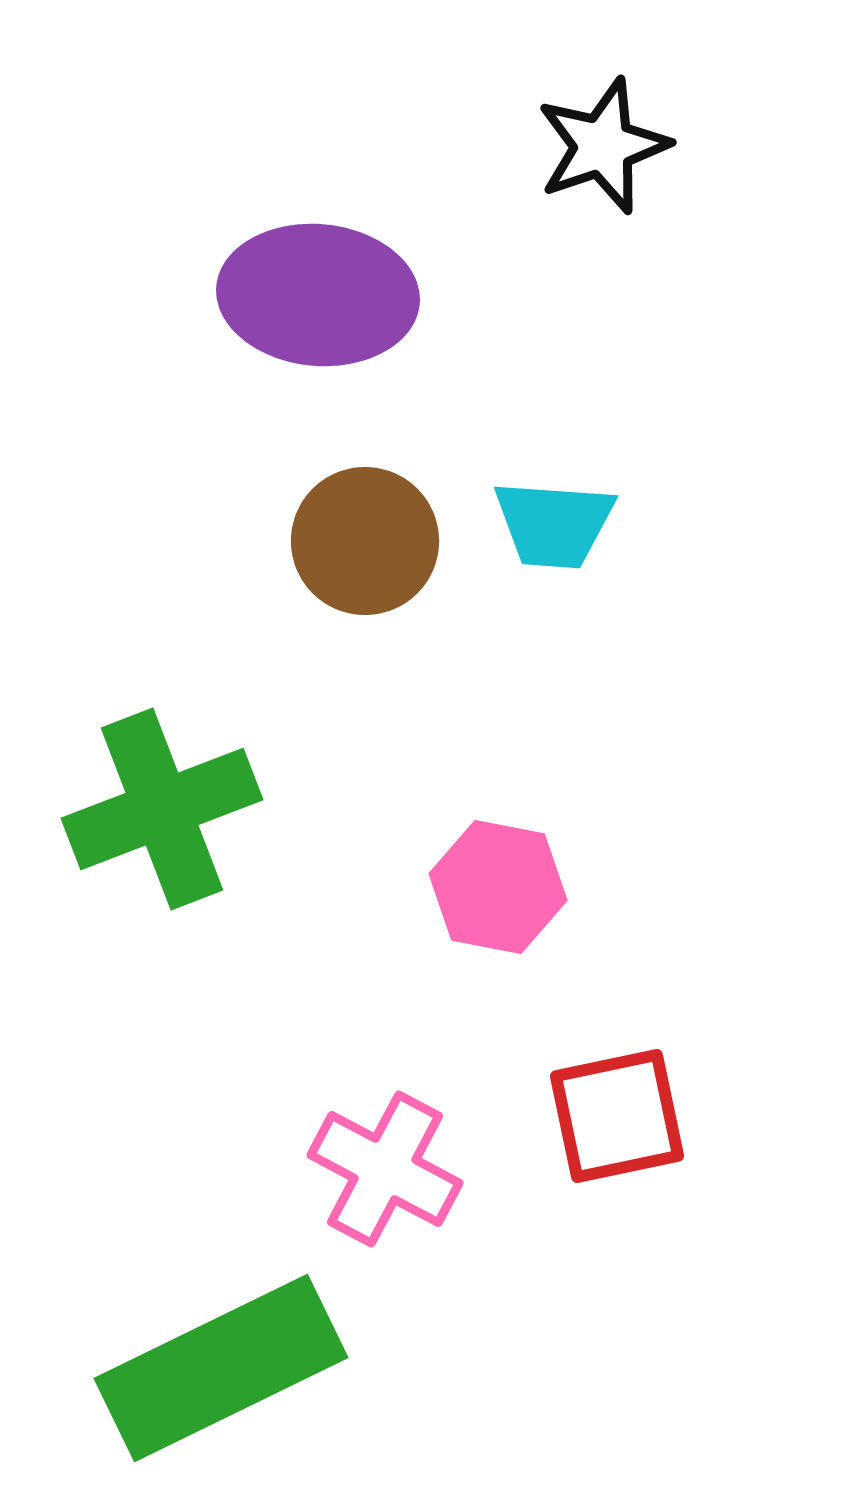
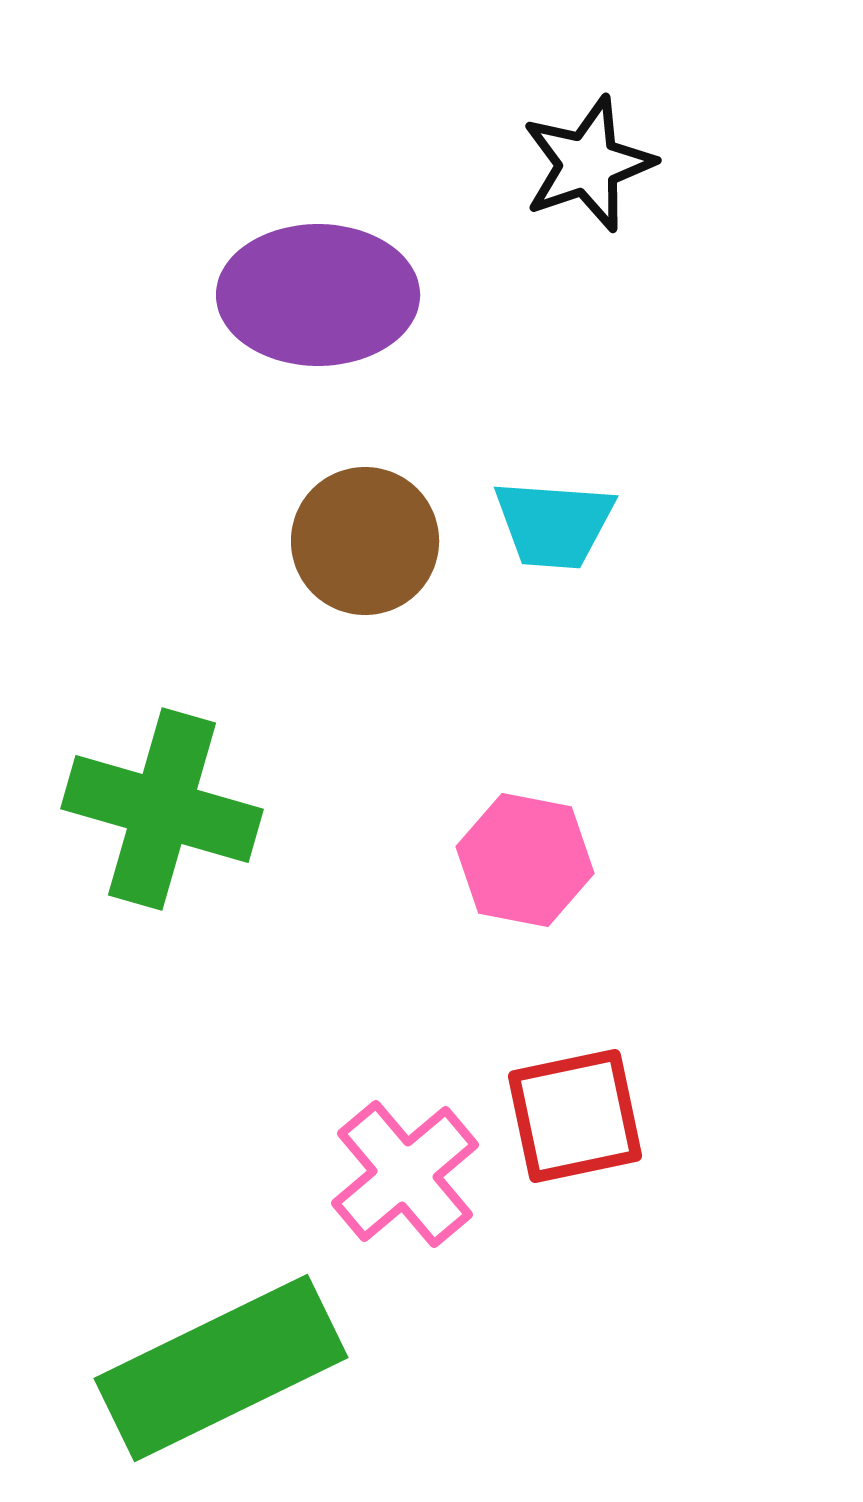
black star: moved 15 px left, 18 px down
purple ellipse: rotated 5 degrees counterclockwise
green cross: rotated 37 degrees clockwise
pink hexagon: moved 27 px right, 27 px up
red square: moved 42 px left
pink cross: moved 20 px right, 5 px down; rotated 22 degrees clockwise
